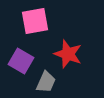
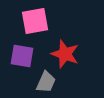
red star: moved 3 px left
purple square: moved 1 px right, 5 px up; rotated 20 degrees counterclockwise
